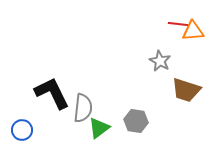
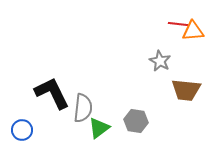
brown trapezoid: rotated 12 degrees counterclockwise
